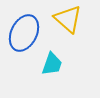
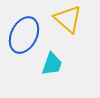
blue ellipse: moved 2 px down
